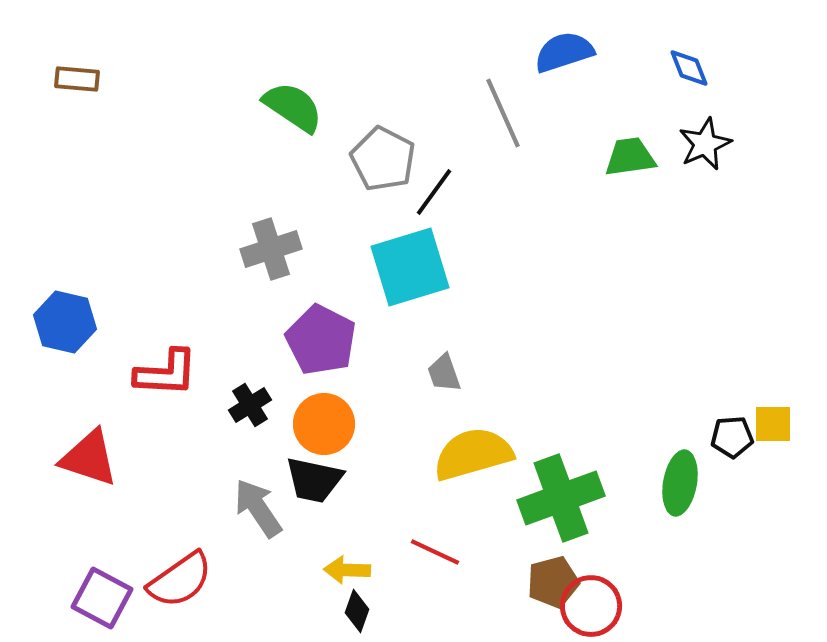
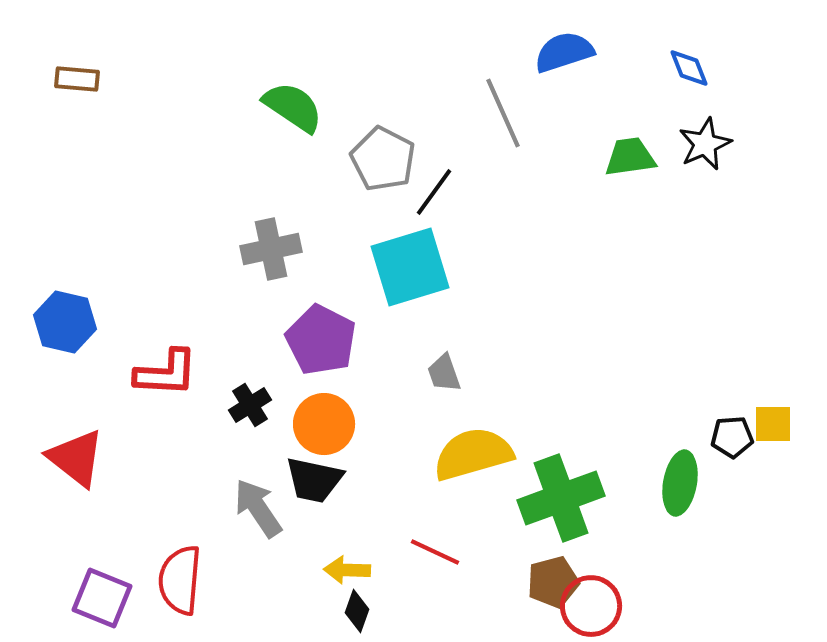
gray cross: rotated 6 degrees clockwise
red triangle: moved 13 px left; rotated 20 degrees clockwise
red semicircle: rotated 130 degrees clockwise
purple square: rotated 6 degrees counterclockwise
